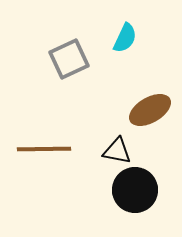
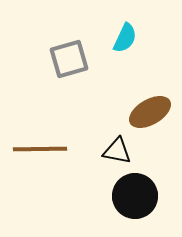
gray square: rotated 9 degrees clockwise
brown ellipse: moved 2 px down
brown line: moved 4 px left
black circle: moved 6 px down
